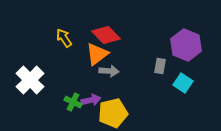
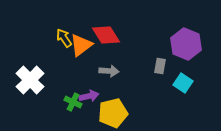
red diamond: rotated 12 degrees clockwise
purple hexagon: moved 1 px up
orange triangle: moved 16 px left, 9 px up
purple arrow: moved 2 px left, 4 px up
